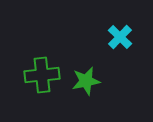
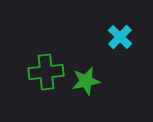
green cross: moved 4 px right, 3 px up
